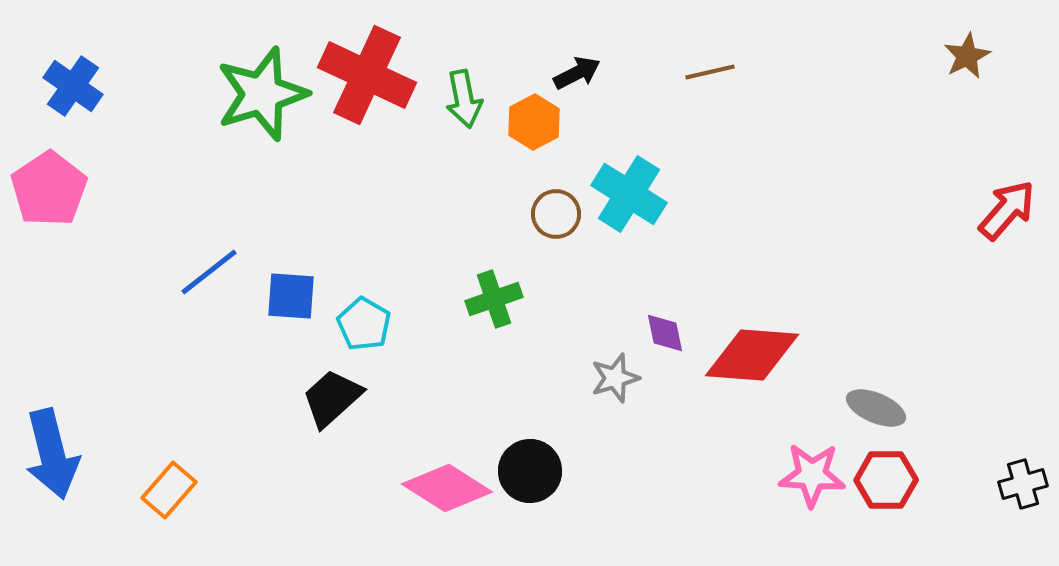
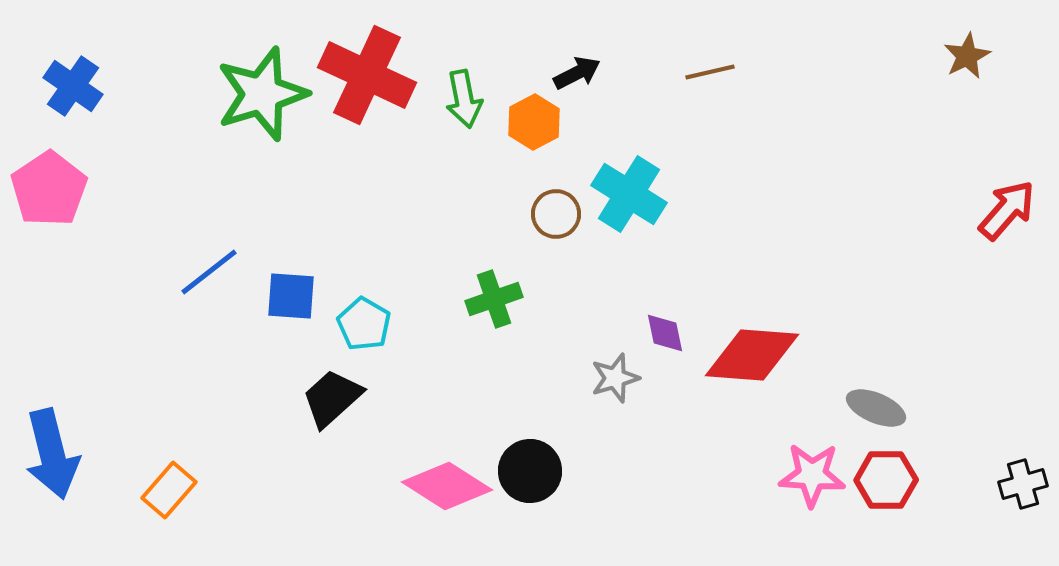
pink diamond: moved 2 px up
